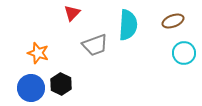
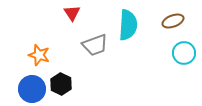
red triangle: rotated 18 degrees counterclockwise
orange star: moved 1 px right, 2 px down
blue circle: moved 1 px right, 1 px down
